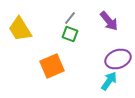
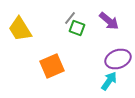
purple arrow: rotated 10 degrees counterclockwise
green square: moved 7 px right, 6 px up
